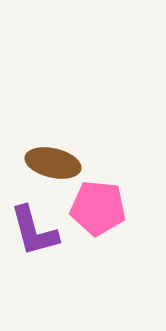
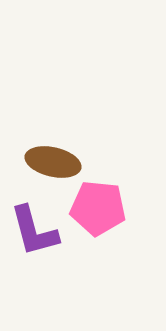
brown ellipse: moved 1 px up
